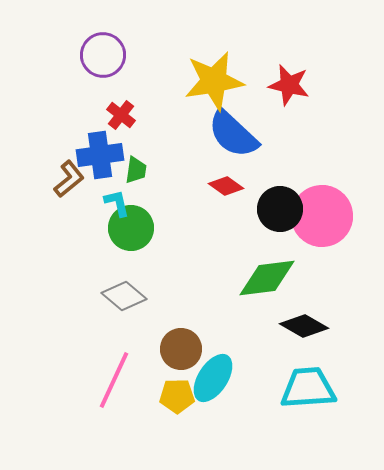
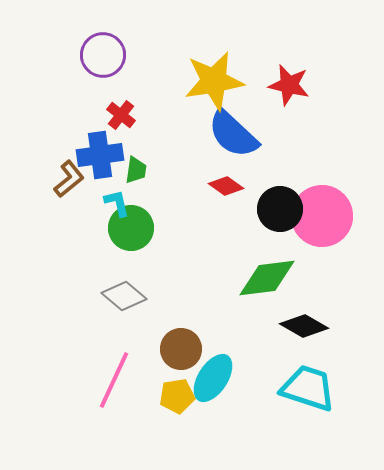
cyan trapezoid: rotated 22 degrees clockwise
yellow pentagon: rotated 8 degrees counterclockwise
